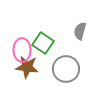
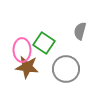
green square: moved 1 px right
